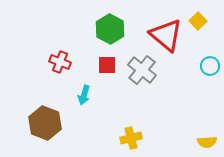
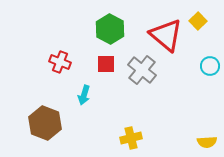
red square: moved 1 px left, 1 px up
